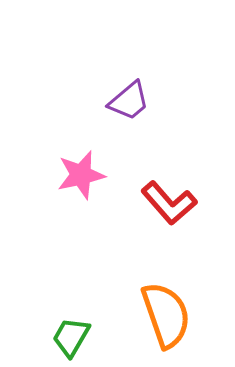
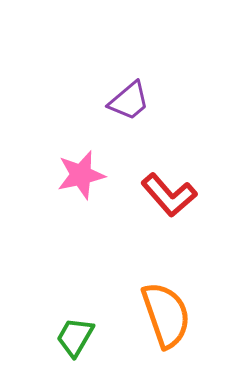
red L-shape: moved 8 px up
green trapezoid: moved 4 px right
